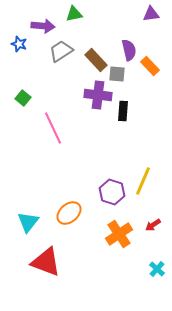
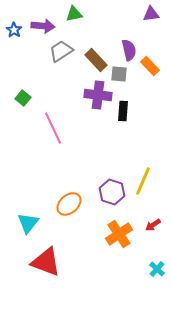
blue star: moved 5 px left, 14 px up; rotated 14 degrees clockwise
gray square: moved 2 px right
orange ellipse: moved 9 px up
cyan triangle: moved 1 px down
